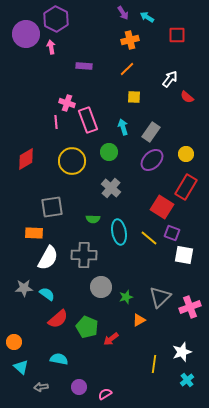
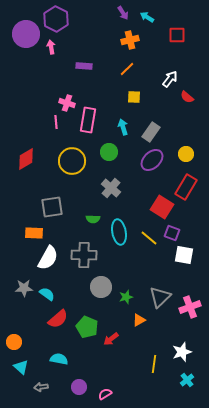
pink rectangle at (88, 120): rotated 30 degrees clockwise
